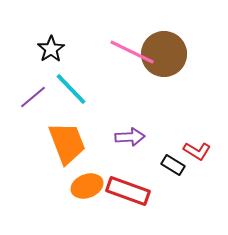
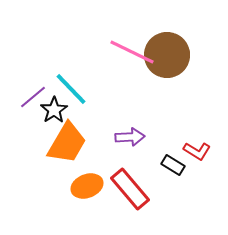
black star: moved 3 px right, 61 px down
brown circle: moved 3 px right, 1 px down
orange trapezoid: rotated 51 degrees clockwise
red rectangle: moved 2 px right, 2 px up; rotated 30 degrees clockwise
